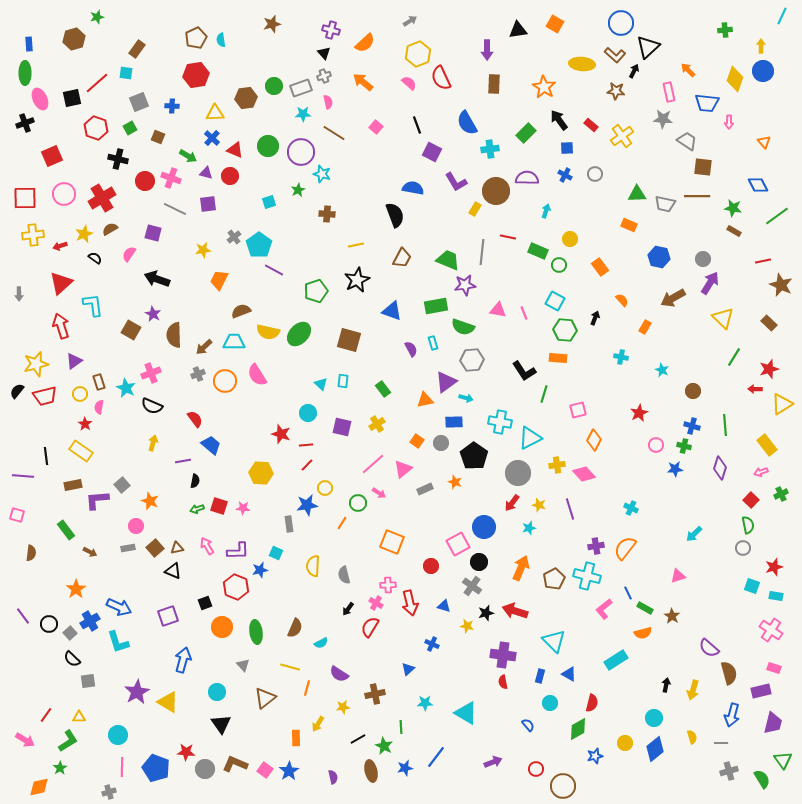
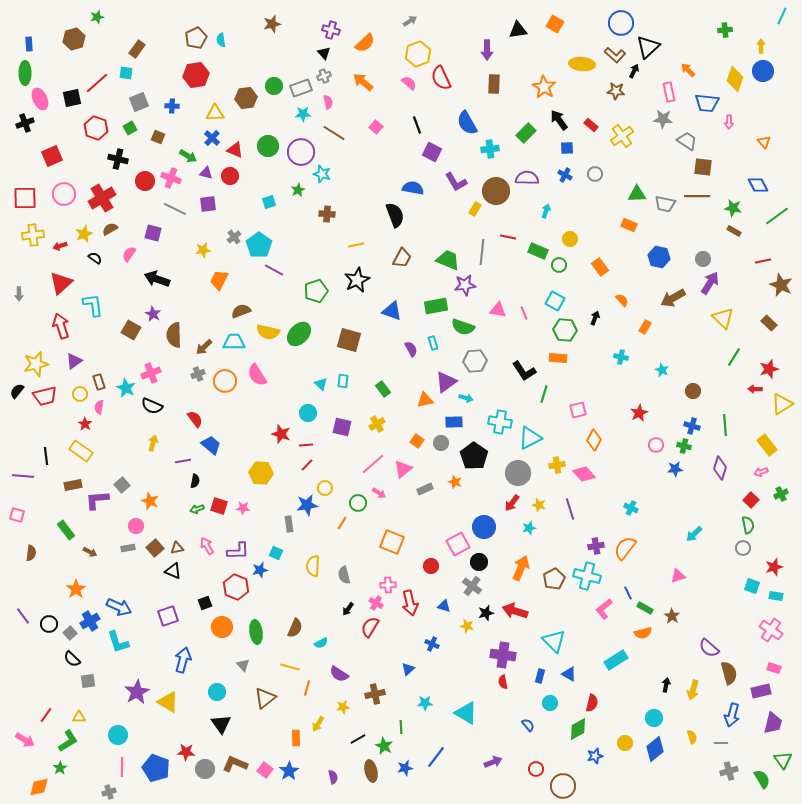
gray hexagon at (472, 360): moved 3 px right, 1 px down
